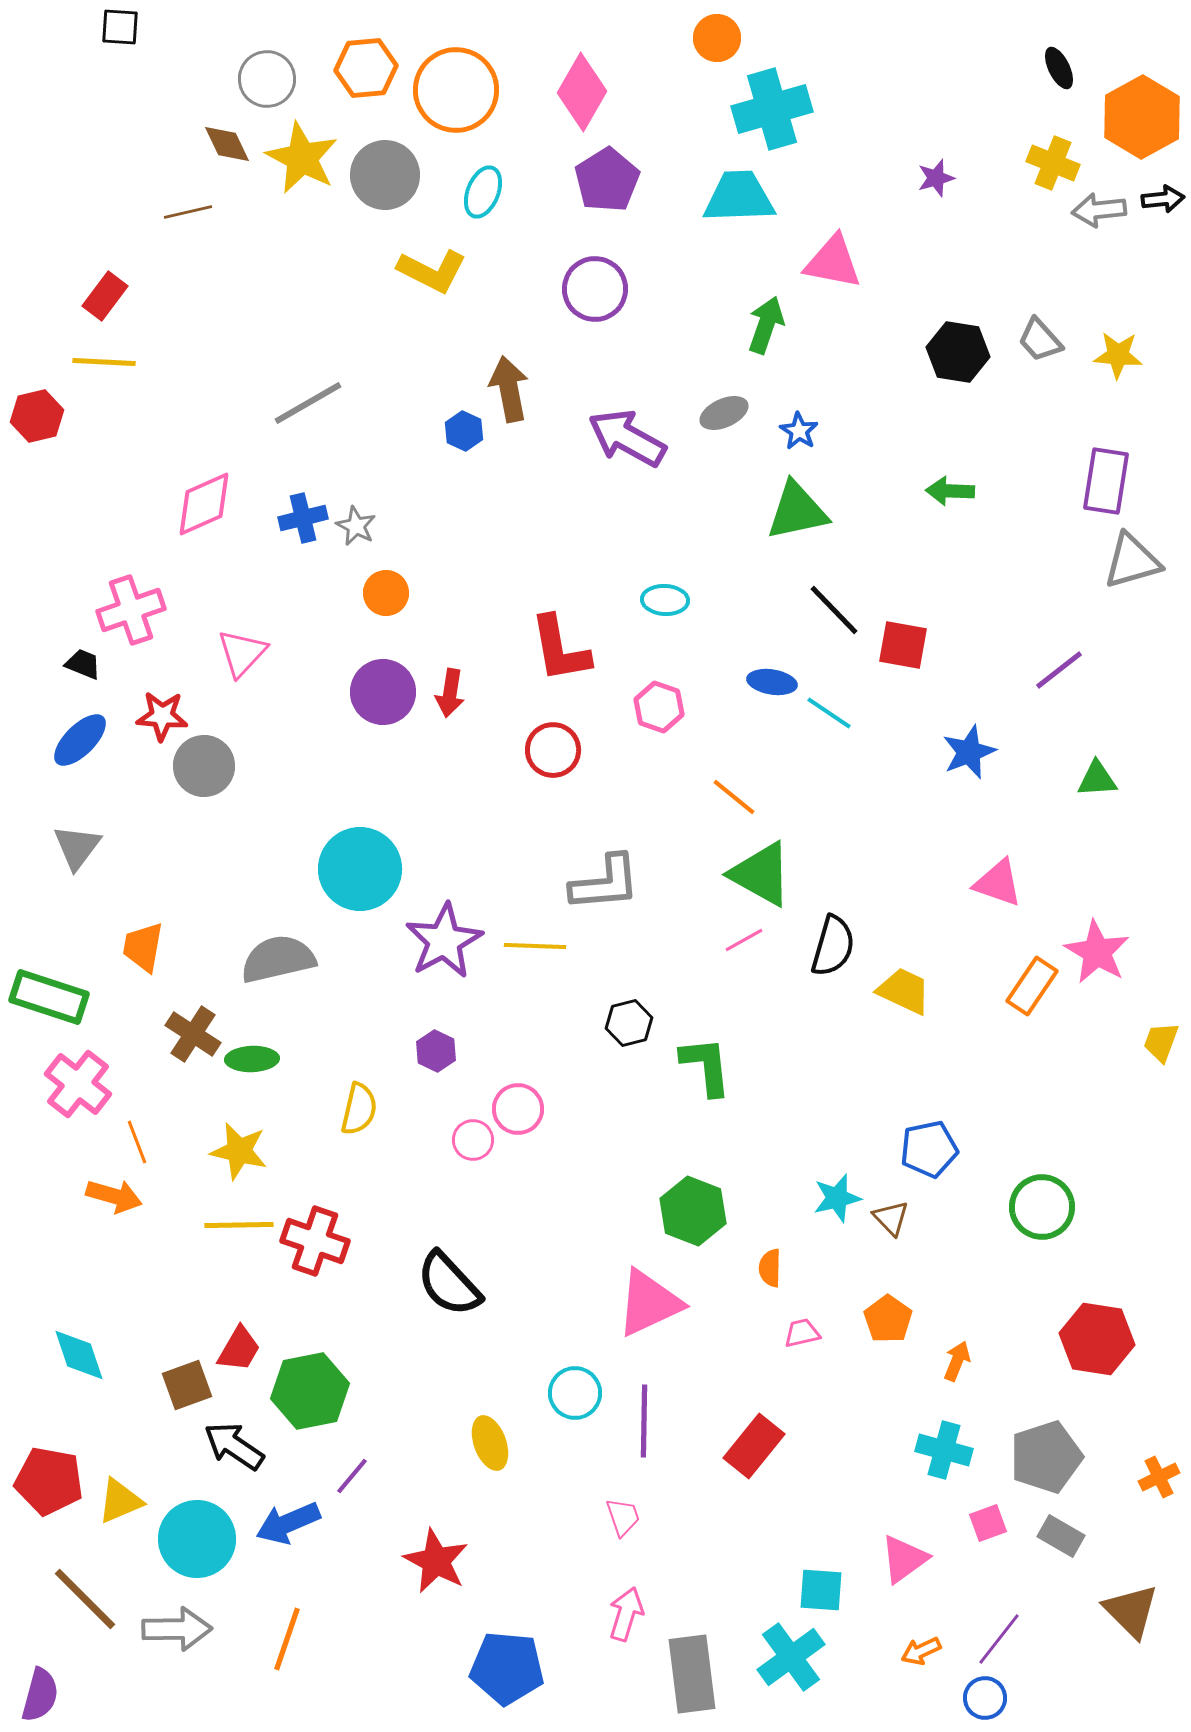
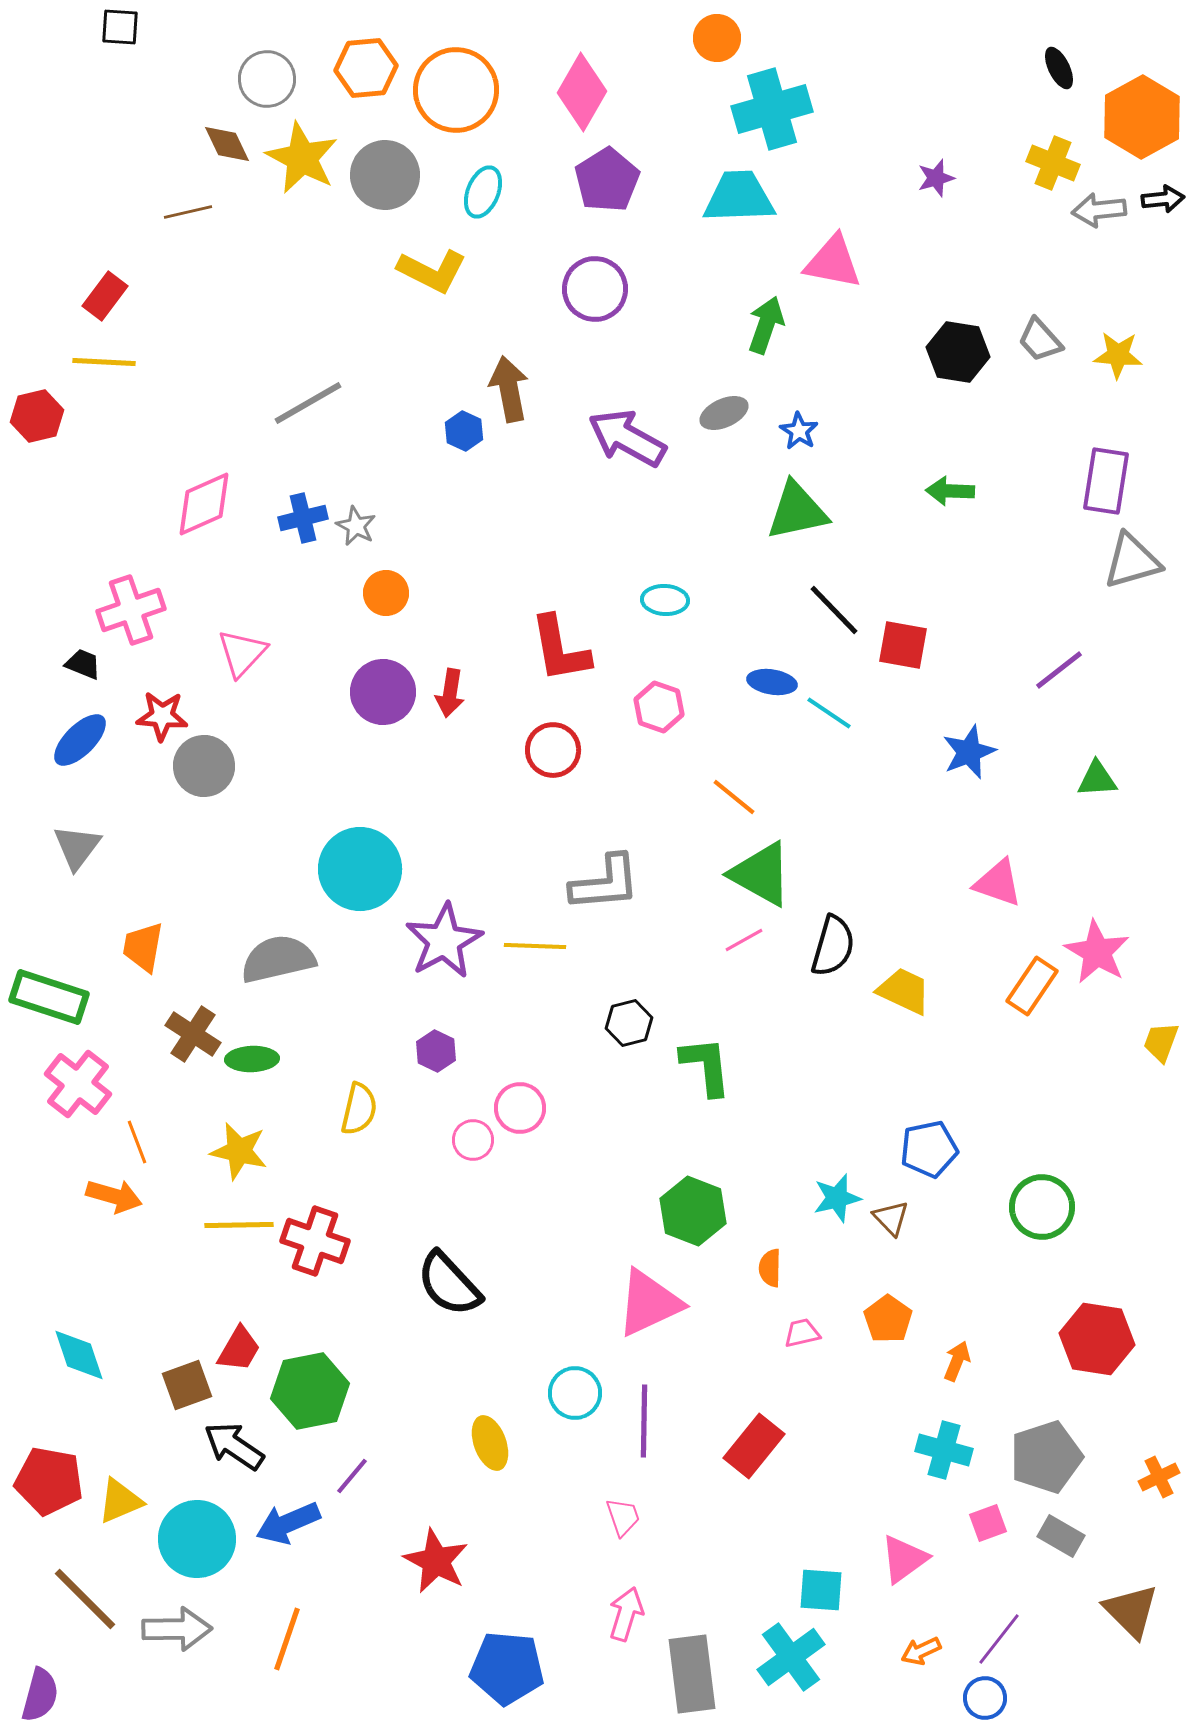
pink circle at (518, 1109): moved 2 px right, 1 px up
